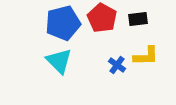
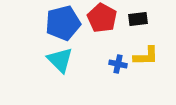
cyan triangle: moved 1 px right, 1 px up
blue cross: moved 1 px right, 1 px up; rotated 24 degrees counterclockwise
